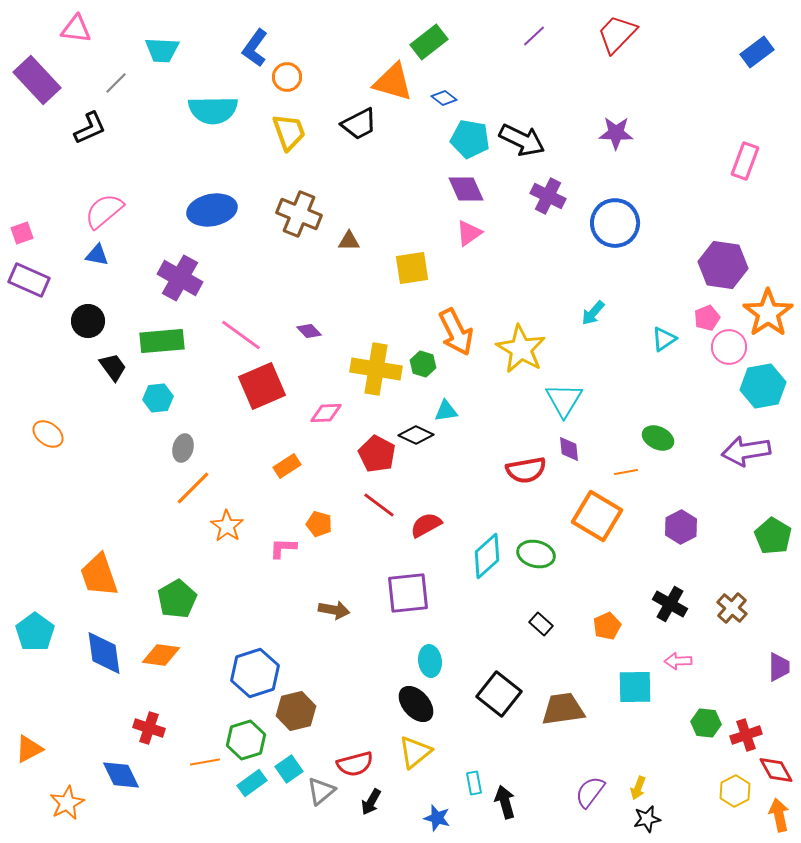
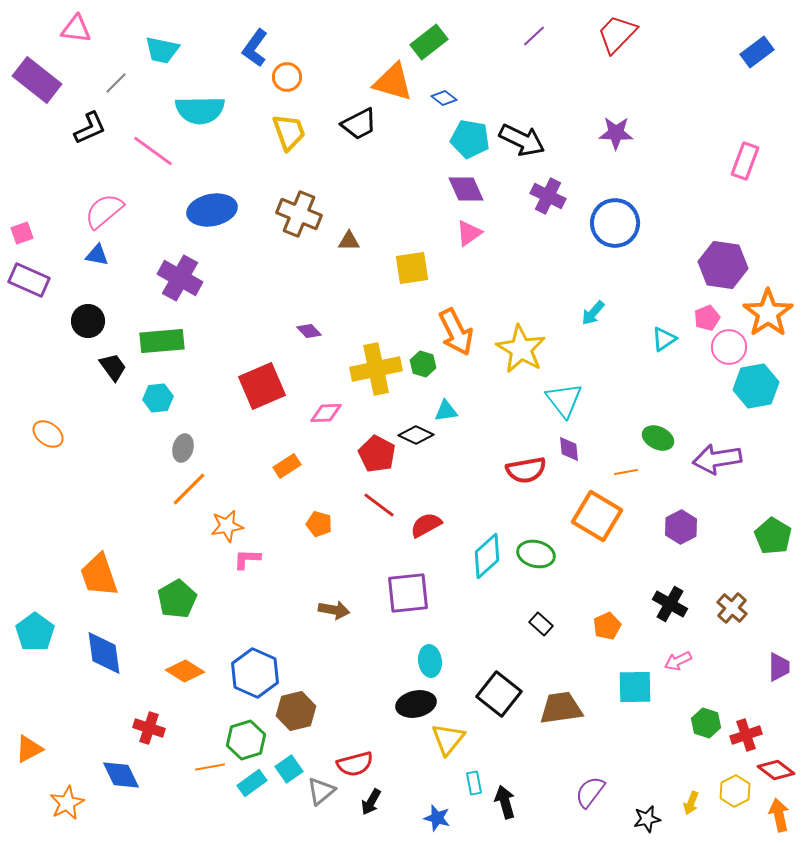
cyan trapezoid at (162, 50): rotated 9 degrees clockwise
purple rectangle at (37, 80): rotated 9 degrees counterclockwise
cyan semicircle at (213, 110): moved 13 px left
pink line at (241, 335): moved 88 px left, 184 px up
yellow cross at (376, 369): rotated 21 degrees counterclockwise
cyan hexagon at (763, 386): moved 7 px left
cyan triangle at (564, 400): rotated 9 degrees counterclockwise
purple arrow at (746, 451): moved 29 px left, 8 px down
orange line at (193, 488): moved 4 px left, 1 px down
orange star at (227, 526): rotated 28 degrees clockwise
pink L-shape at (283, 548): moved 36 px left, 11 px down
orange diamond at (161, 655): moved 24 px right, 16 px down; rotated 24 degrees clockwise
pink arrow at (678, 661): rotated 24 degrees counterclockwise
blue hexagon at (255, 673): rotated 18 degrees counterclockwise
black ellipse at (416, 704): rotated 60 degrees counterclockwise
brown trapezoid at (563, 709): moved 2 px left, 1 px up
green hexagon at (706, 723): rotated 12 degrees clockwise
yellow triangle at (415, 752): moved 33 px right, 13 px up; rotated 12 degrees counterclockwise
orange line at (205, 762): moved 5 px right, 5 px down
red diamond at (776, 770): rotated 24 degrees counterclockwise
yellow arrow at (638, 788): moved 53 px right, 15 px down
